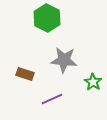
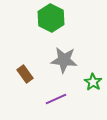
green hexagon: moved 4 px right
brown rectangle: rotated 36 degrees clockwise
purple line: moved 4 px right
